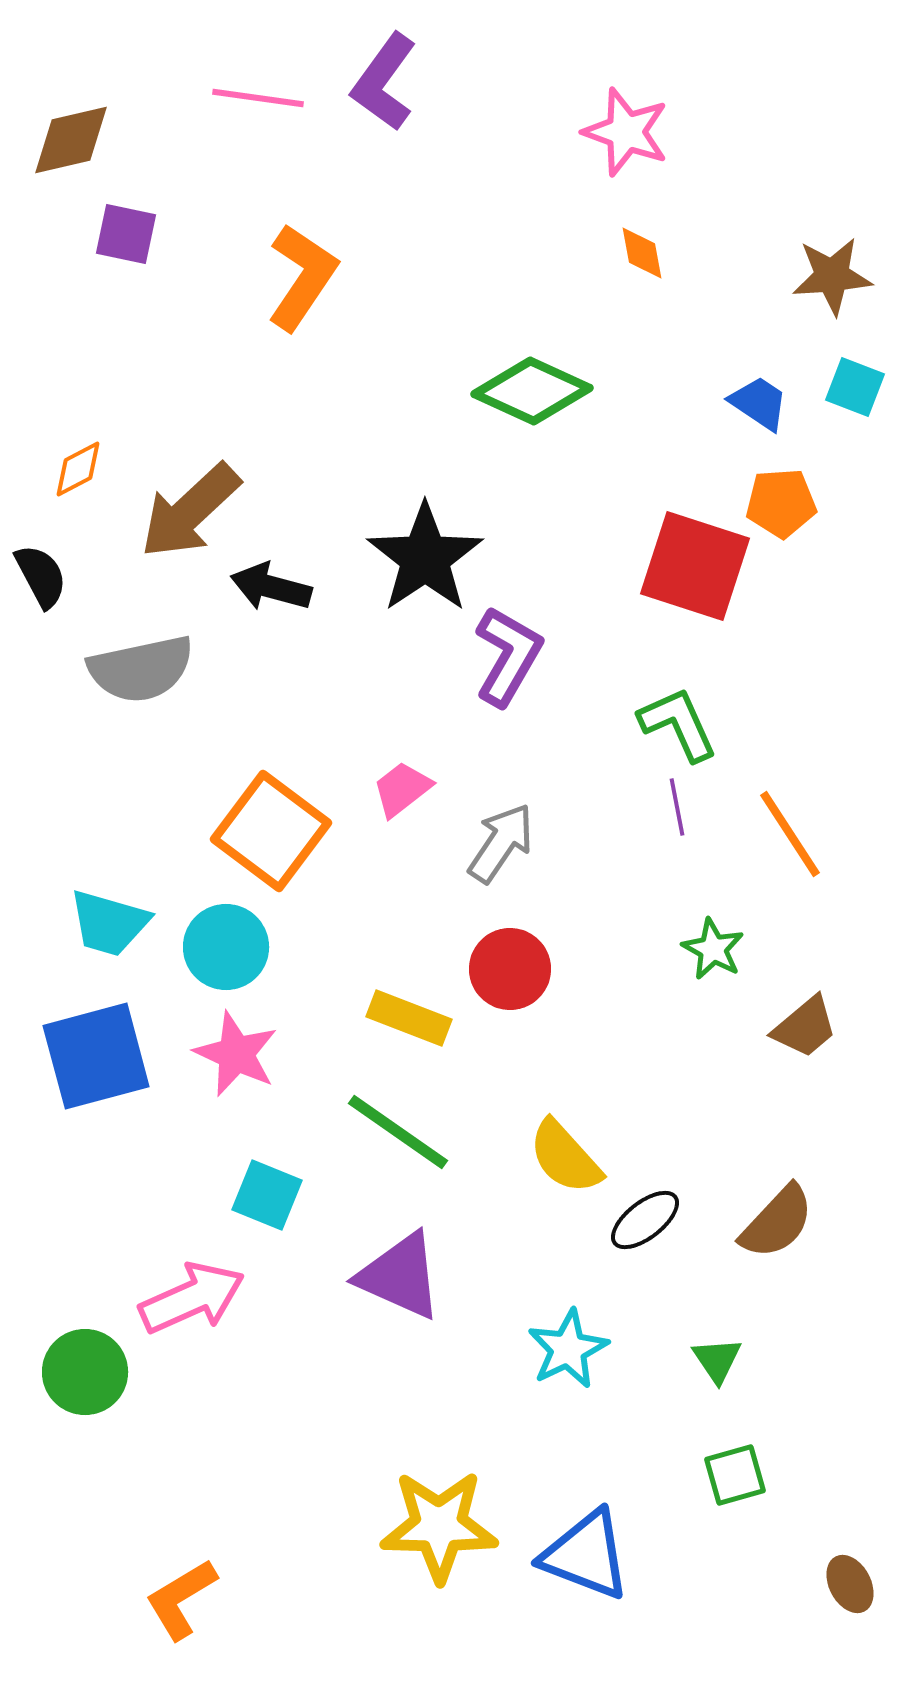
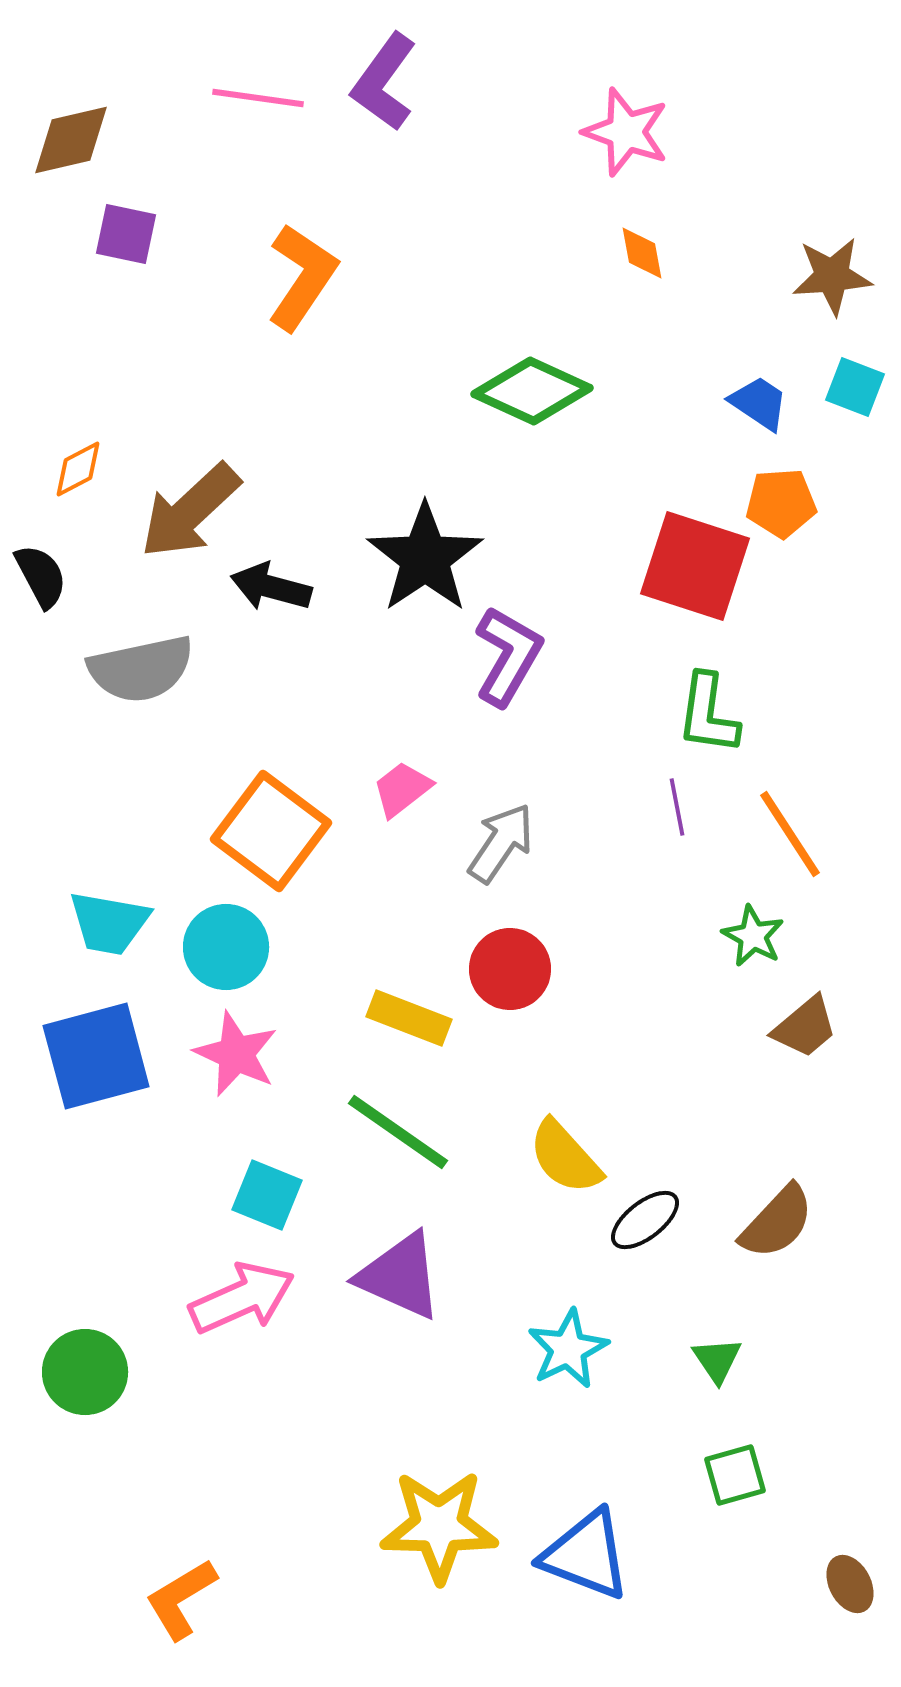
green L-shape at (678, 724): moved 30 px right, 10 px up; rotated 148 degrees counterclockwise
cyan trapezoid at (109, 923): rotated 6 degrees counterclockwise
green star at (713, 949): moved 40 px right, 13 px up
pink arrow at (192, 1298): moved 50 px right
